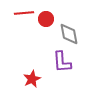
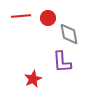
red line: moved 3 px left, 3 px down
red circle: moved 2 px right, 1 px up
red star: moved 1 px right
